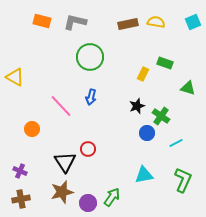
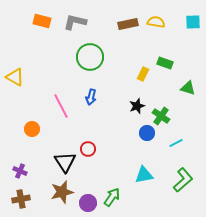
cyan square: rotated 21 degrees clockwise
pink line: rotated 15 degrees clockwise
green L-shape: rotated 25 degrees clockwise
